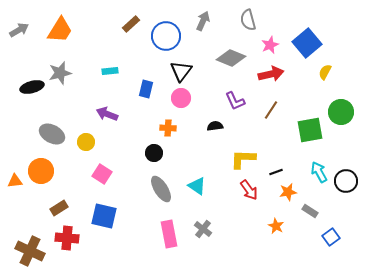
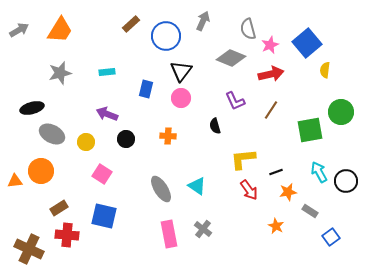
gray semicircle at (248, 20): moved 9 px down
cyan rectangle at (110, 71): moved 3 px left, 1 px down
yellow semicircle at (325, 72): moved 2 px up; rotated 21 degrees counterclockwise
black ellipse at (32, 87): moved 21 px down
black semicircle at (215, 126): rotated 98 degrees counterclockwise
orange cross at (168, 128): moved 8 px down
black circle at (154, 153): moved 28 px left, 14 px up
yellow L-shape at (243, 159): rotated 8 degrees counterclockwise
red cross at (67, 238): moved 3 px up
brown cross at (30, 251): moved 1 px left, 2 px up
